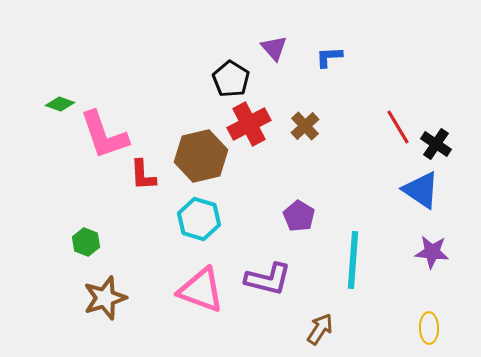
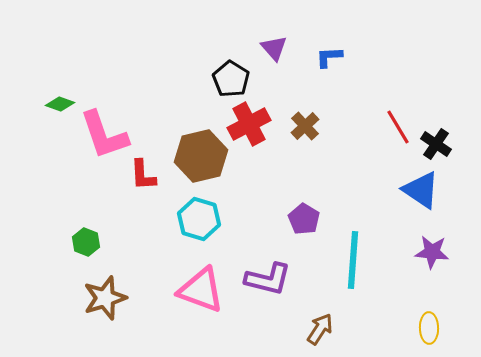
purple pentagon: moved 5 px right, 3 px down
